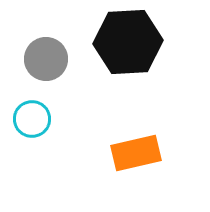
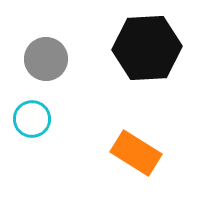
black hexagon: moved 19 px right, 6 px down
orange rectangle: rotated 45 degrees clockwise
